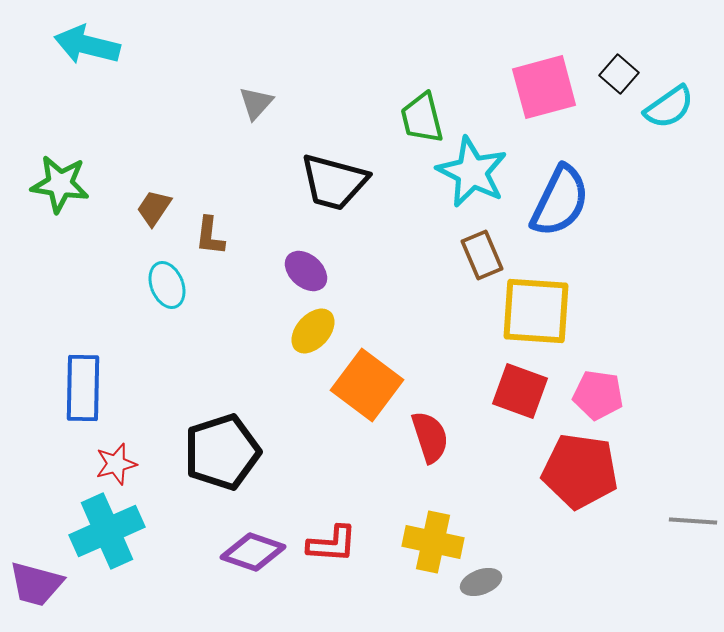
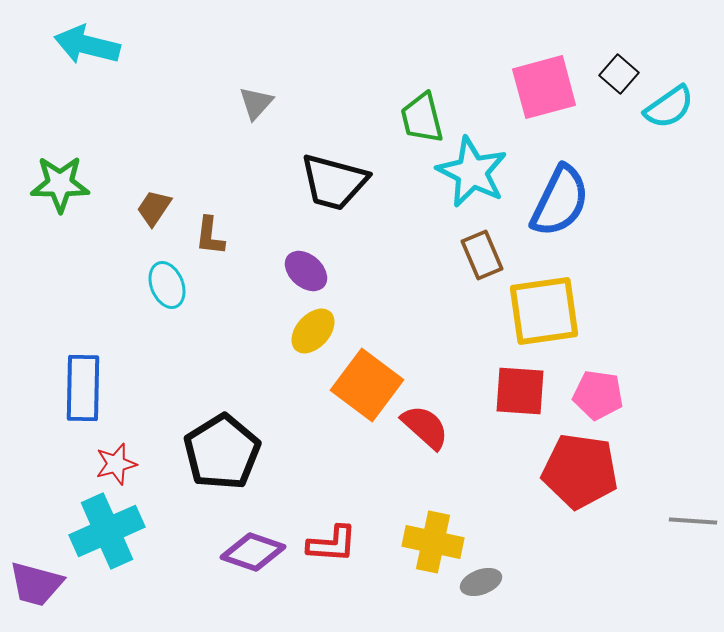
green star: rotated 8 degrees counterclockwise
yellow square: moved 8 px right; rotated 12 degrees counterclockwise
red square: rotated 16 degrees counterclockwise
red semicircle: moved 5 px left, 10 px up; rotated 30 degrees counterclockwise
black pentagon: rotated 14 degrees counterclockwise
